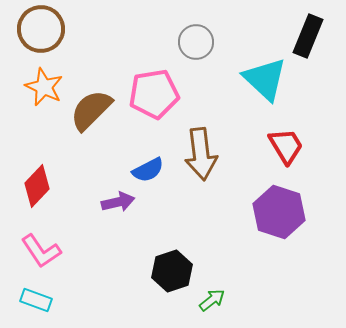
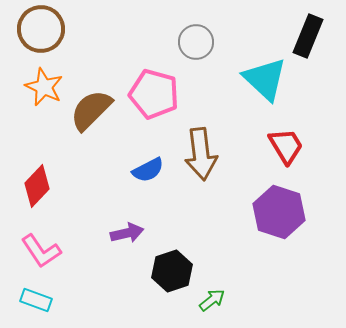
pink pentagon: rotated 24 degrees clockwise
purple arrow: moved 9 px right, 31 px down
